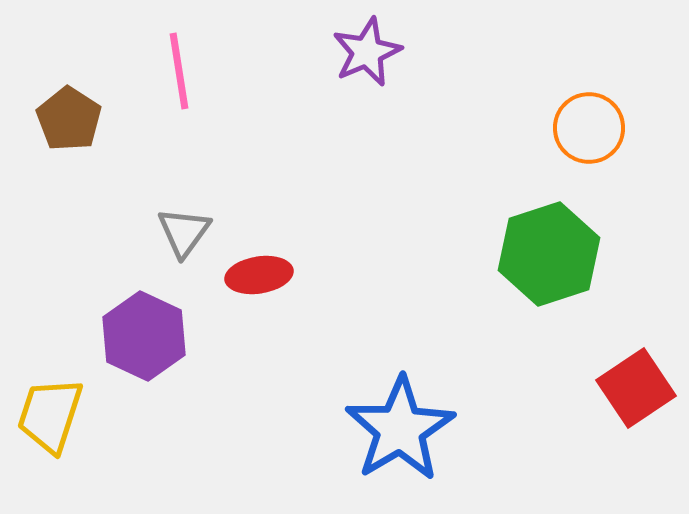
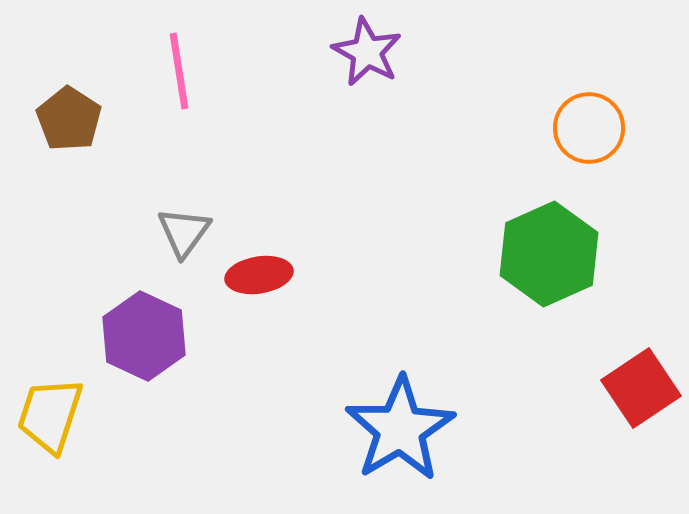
purple star: rotated 20 degrees counterclockwise
green hexagon: rotated 6 degrees counterclockwise
red square: moved 5 px right
